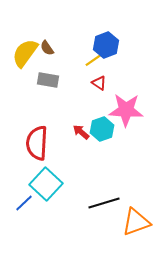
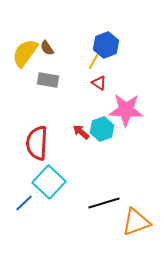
yellow line: rotated 25 degrees counterclockwise
cyan square: moved 3 px right, 2 px up
